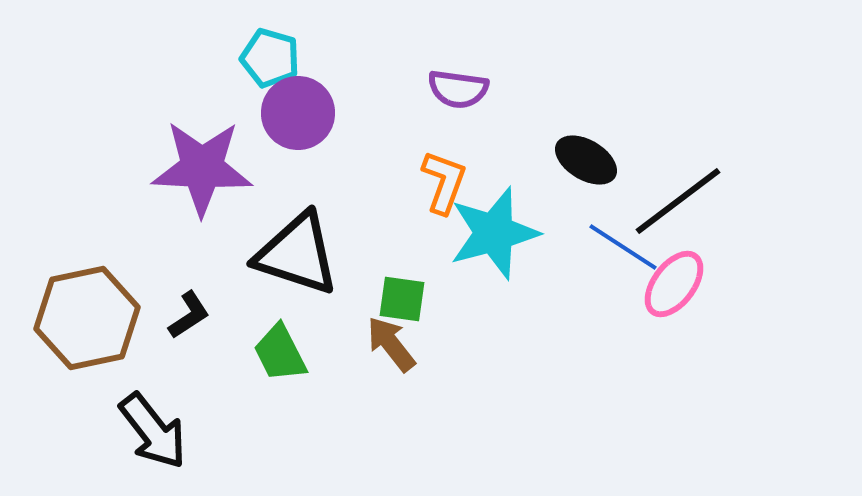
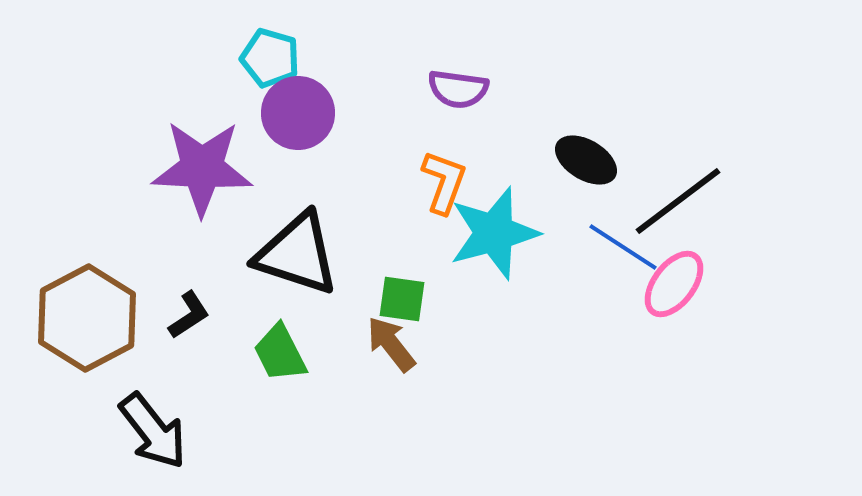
brown hexagon: rotated 16 degrees counterclockwise
